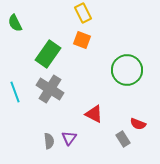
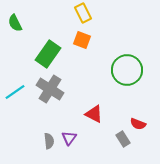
cyan line: rotated 75 degrees clockwise
